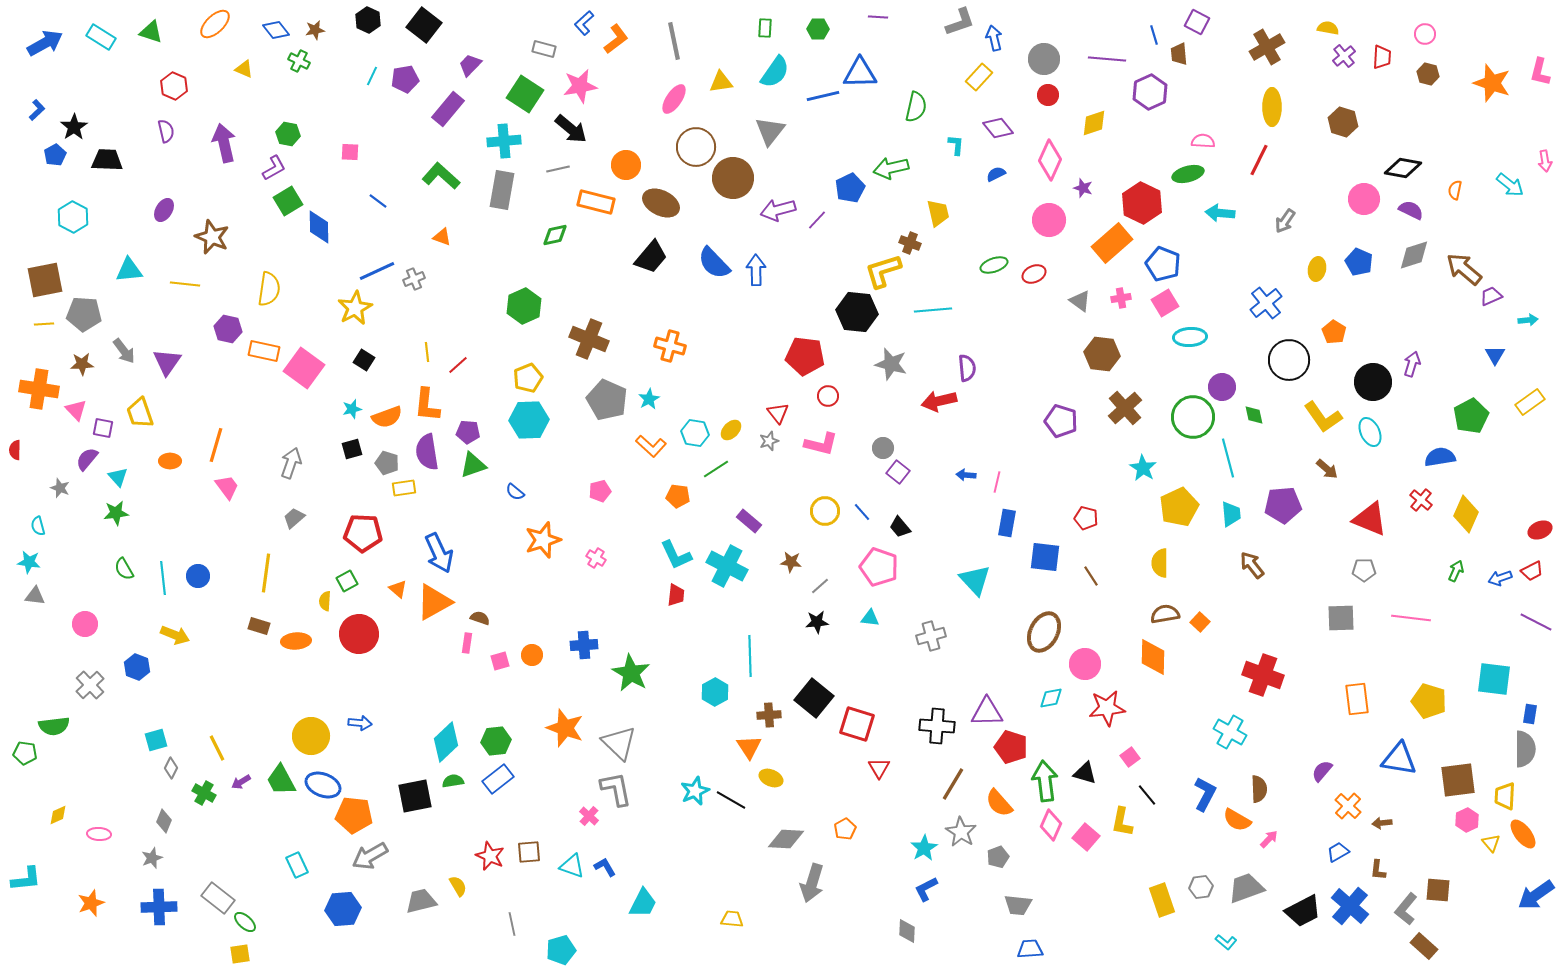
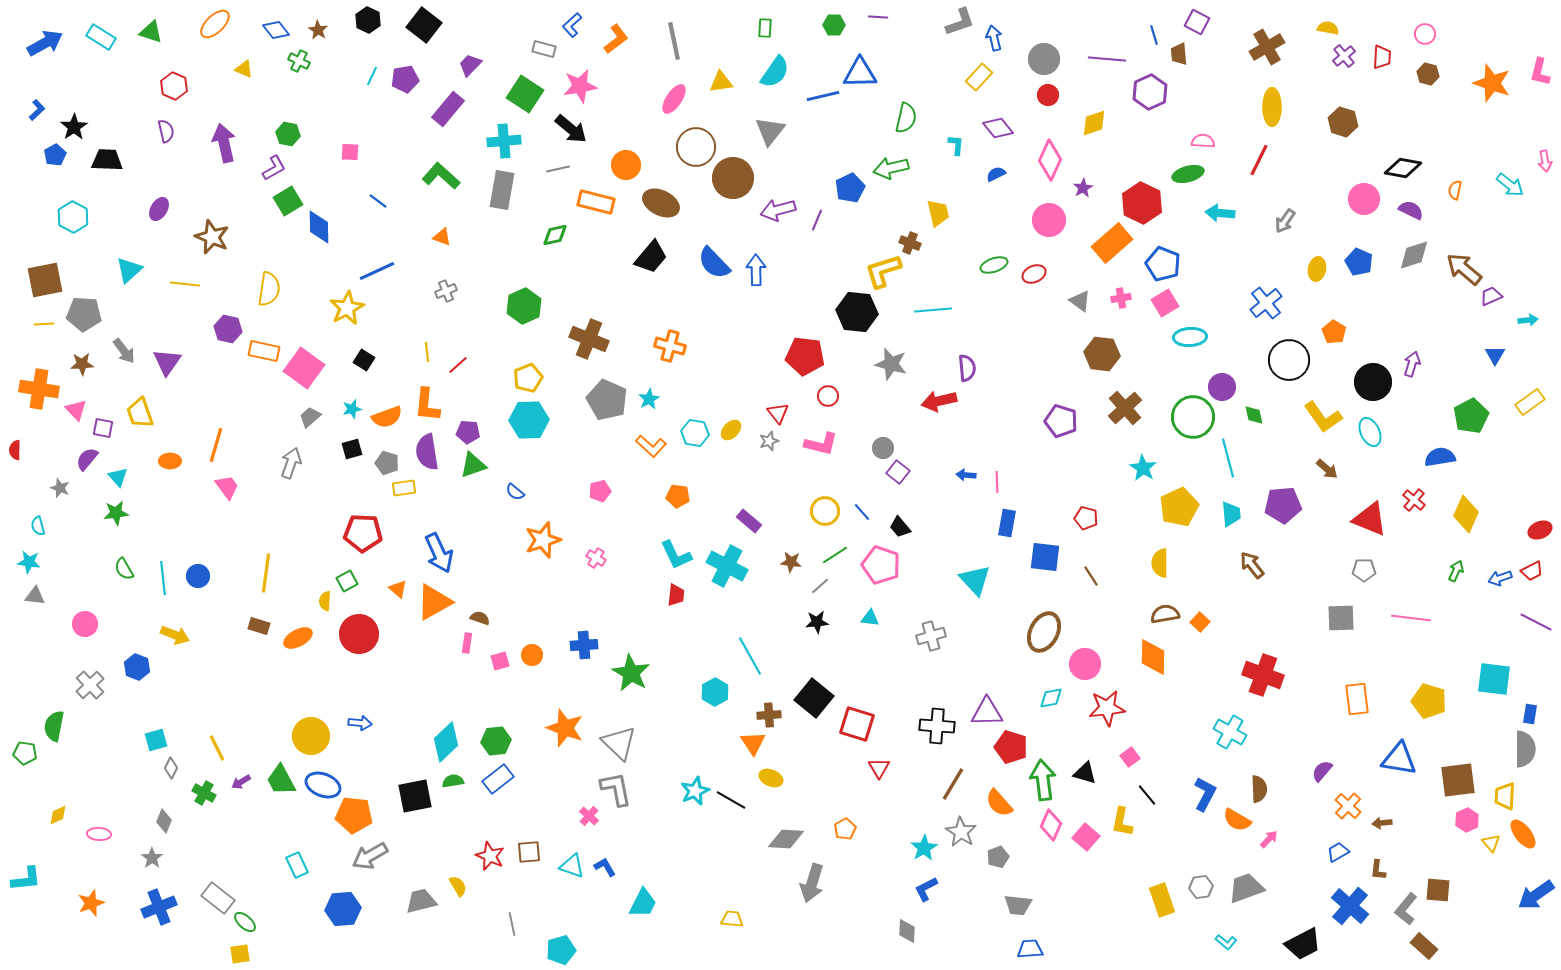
blue L-shape at (584, 23): moved 12 px left, 2 px down
green hexagon at (818, 29): moved 16 px right, 4 px up
brown star at (315, 30): moved 3 px right; rotated 30 degrees counterclockwise
green semicircle at (916, 107): moved 10 px left, 11 px down
purple star at (1083, 188): rotated 24 degrees clockwise
purple ellipse at (164, 210): moved 5 px left, 1 px up
purple line at (817, 220): rotated 20 degrees counterclockwise
cyan triangle at (129, 270): rotated 36 degrees counterclockwise
gray cross at (414, 279): moved 32 px right, 12 px down
yellow star at (355, 308): moved 8 px left
green line at (716, 469): moved 119 px right, 86 px down
pink line at (997, 482): rotated 15 degrees counterclockwise
red cross at (1421, 500): moved 7 px left
gray trapezoid at (294, 518): moved 16 px right, 101 px up
pink pentagon at (879, 567): moved 2 px right, 2 px up
orange ellipse at (296, 641): moved 2 px right, 3 px up; rotated 24 degrees counterclockwise
cyan line at (750, 656): rotated 27 degrees counterclockwise
green semicircle at (54, 726): rotated 108 degrees clockwise
orange triangle at (749, 747): moved 4 px right, 4 px up
green arrow at (1045, 781): moved 2 px left, 1 px up
gray star at (152, 858): rotated 15 degrees counterclockwise
blue cross at (159, 907): rotated 20 degrees counterclockwise
black trapezoid at (1303, 911): moved 33 px down
